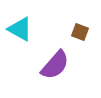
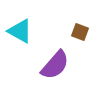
cyan triangle: moved 2 px down
